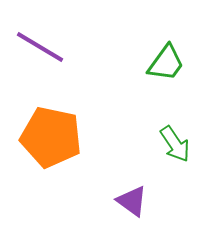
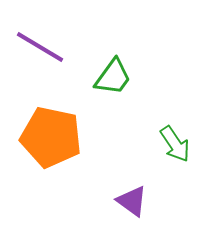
green trapezoid: moved 53 px left, 14 px down
